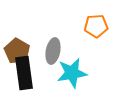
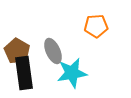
gray ellipse: rotated 35 degrees counterclockwise
